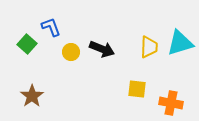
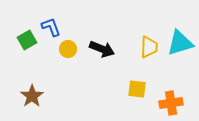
green square: moved 4 px up; rotated 18 degrees clockwise
yellow circle: moved 3 px left, 3 px up
orange cross: rotated 20 degrees counterclockwise
